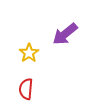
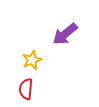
yellow star: moved 3 px right, 7 px down; rotated 12 degrees clockwise
